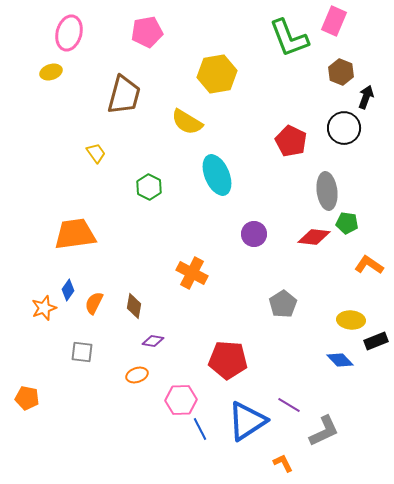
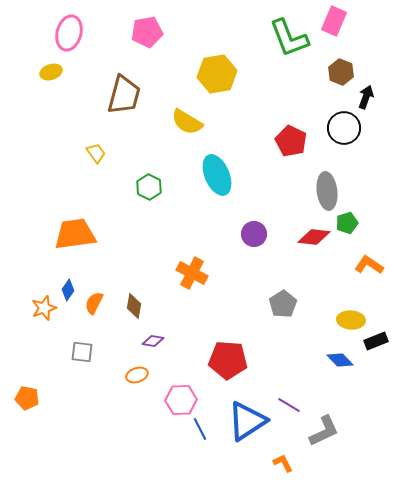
green pentagon at (347, 223): rotated 25 degrees counterclockwise
